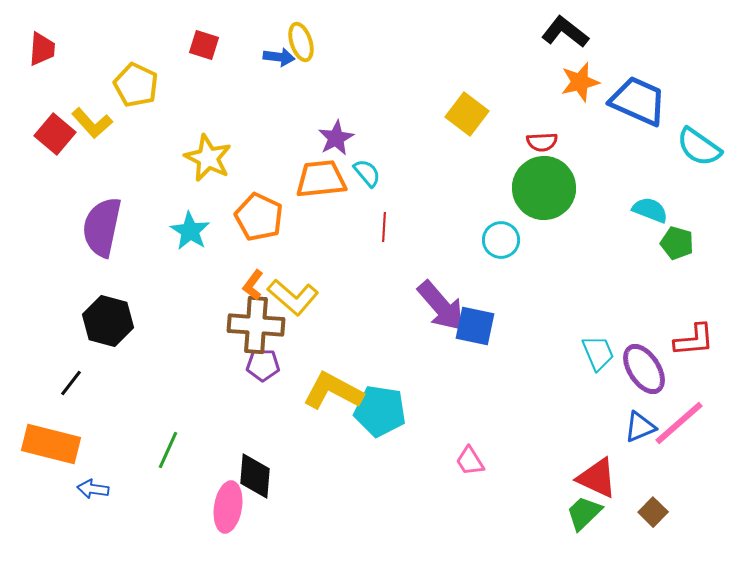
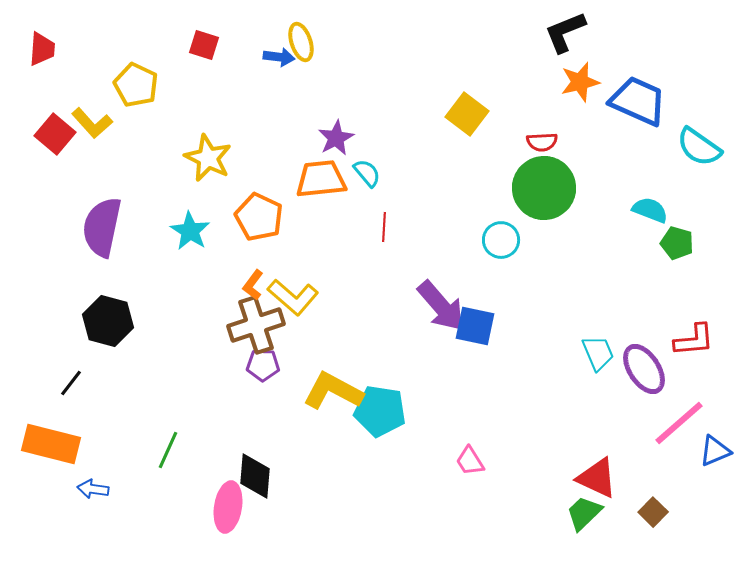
black L-shape at (565, 32): rotated 60 degrees counterclockwise
brown cross at (256, 325): rotated 22 degrees counterclockwise
blue triangle at (640, 427): moved 75 px right, 24 px down
